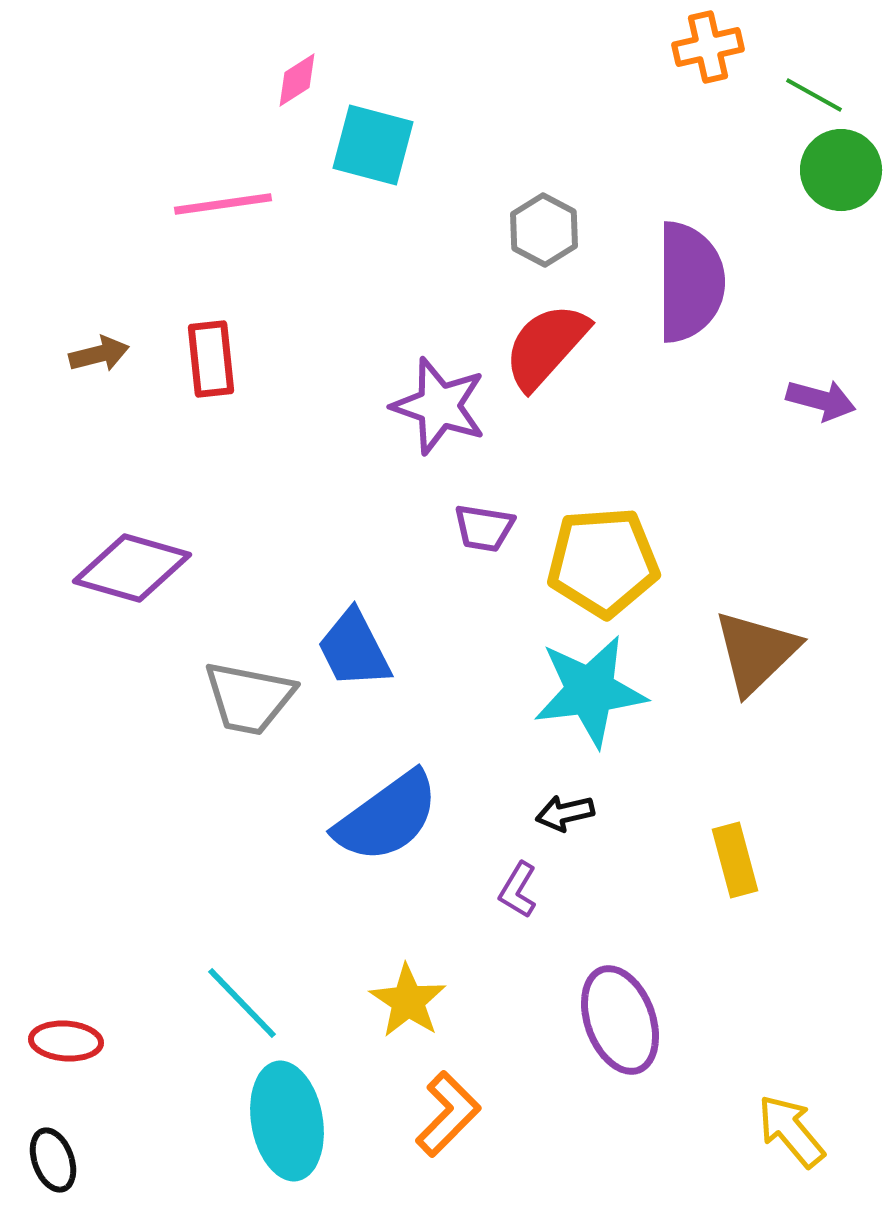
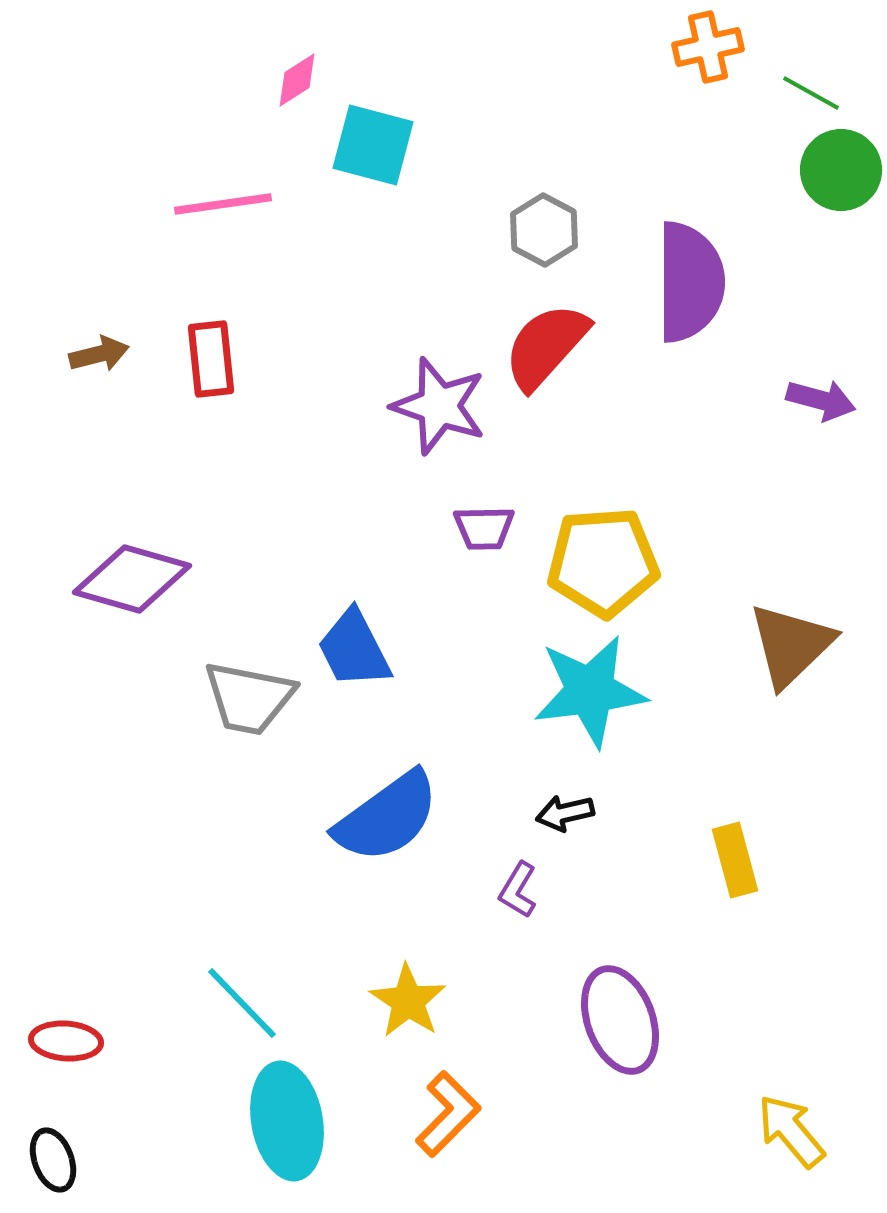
green line: moved 3 px left, 2 px up
purple trapezoid: rotated 10 degrees counterclockwise
purple diamond: moved 11 px down
brown triangle: moved 35 px right, 7 px up
